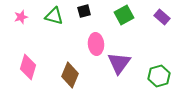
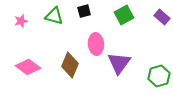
pink star: moved 4 px down
pink diamond: rotated 70 degrees counterclockwise
brown diamond: moved 10 px up
